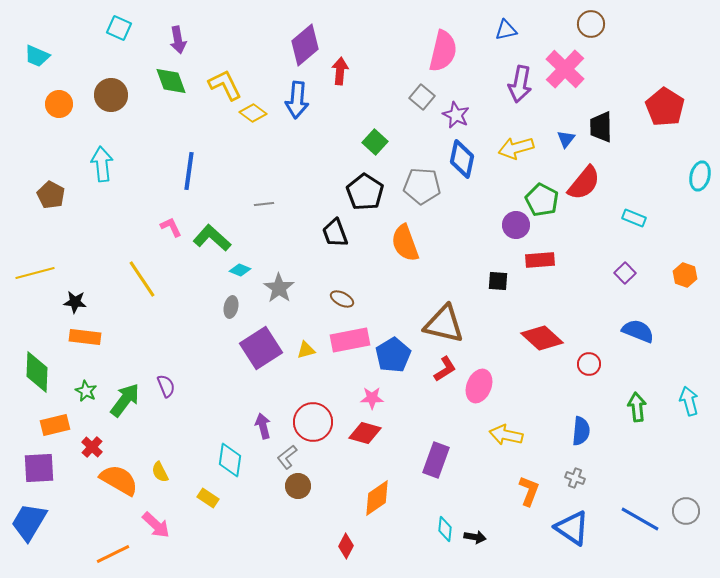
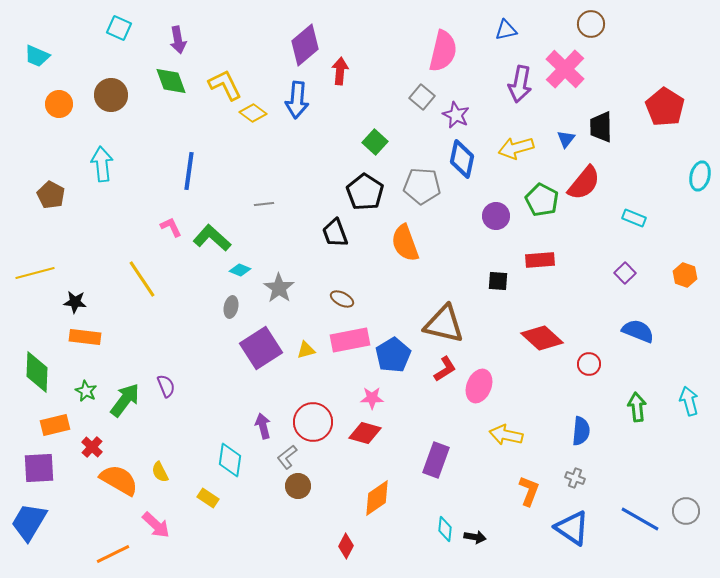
purple circle at (516, 225): moved 20 px left, 9 px up
